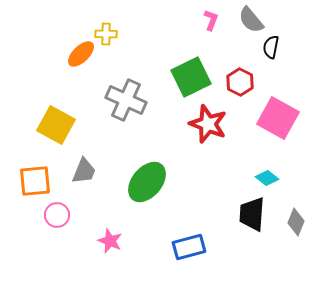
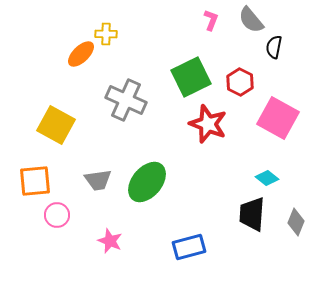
black semicircle: moved 3 px right
gray trapezoid: moved 14 px right, 9 px down; rotated 60 degrees clockwise
